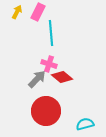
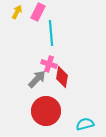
red diamond: rotated 60 degrees clockwise
